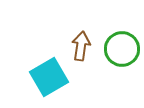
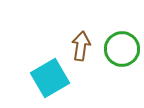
cyan square: moved 1 px right, 1 px down
